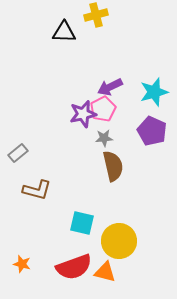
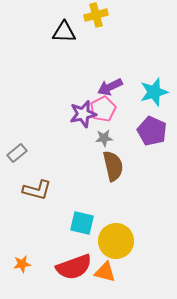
gray rectangle: moved 1 px left
yellow circle: moved 3 px left
orange star: rotated 24 degrees counterclockwise
